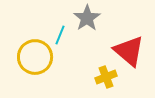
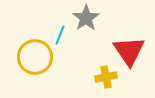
gray star: moved 1 px left
red triangle: rotated 16 degrees clockwise
yellow cross: rotated 10 degrees clockwise
